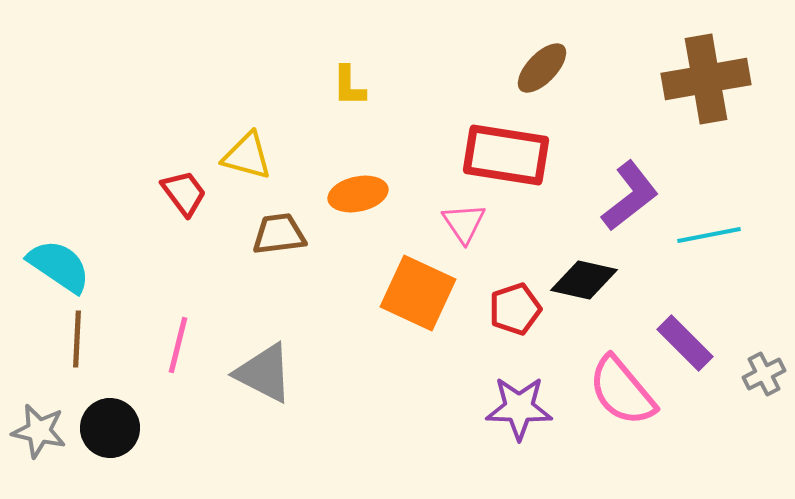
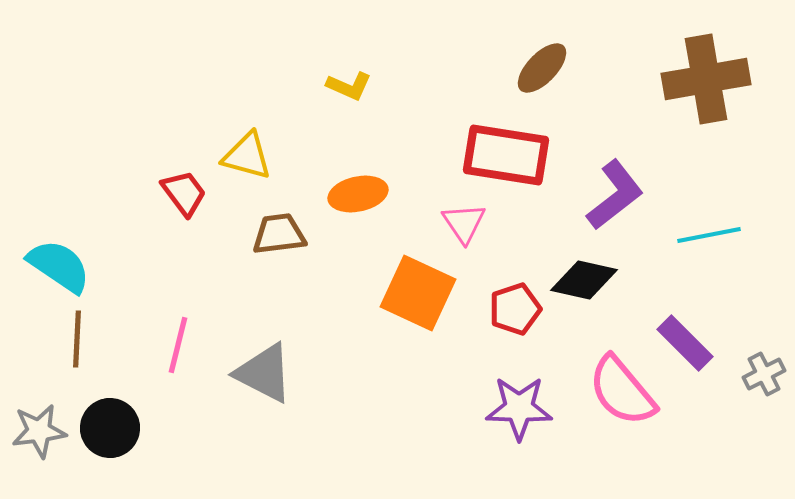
yellow L-shape: rotated 66 degrees counterclockwise
purple L-shape: moved 15 px left, 1 px up
gray star: rotated 20 degrees counterclockwise
